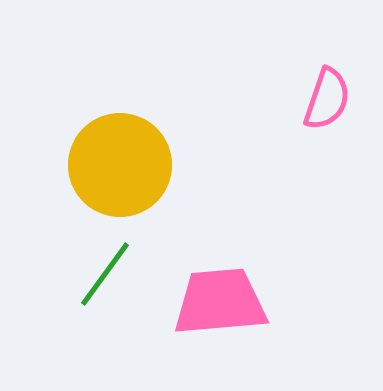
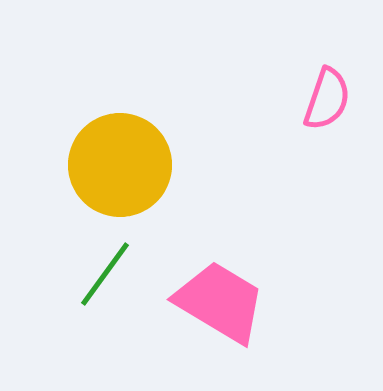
pink trapezoid: rotated 36 degrees clockwise
